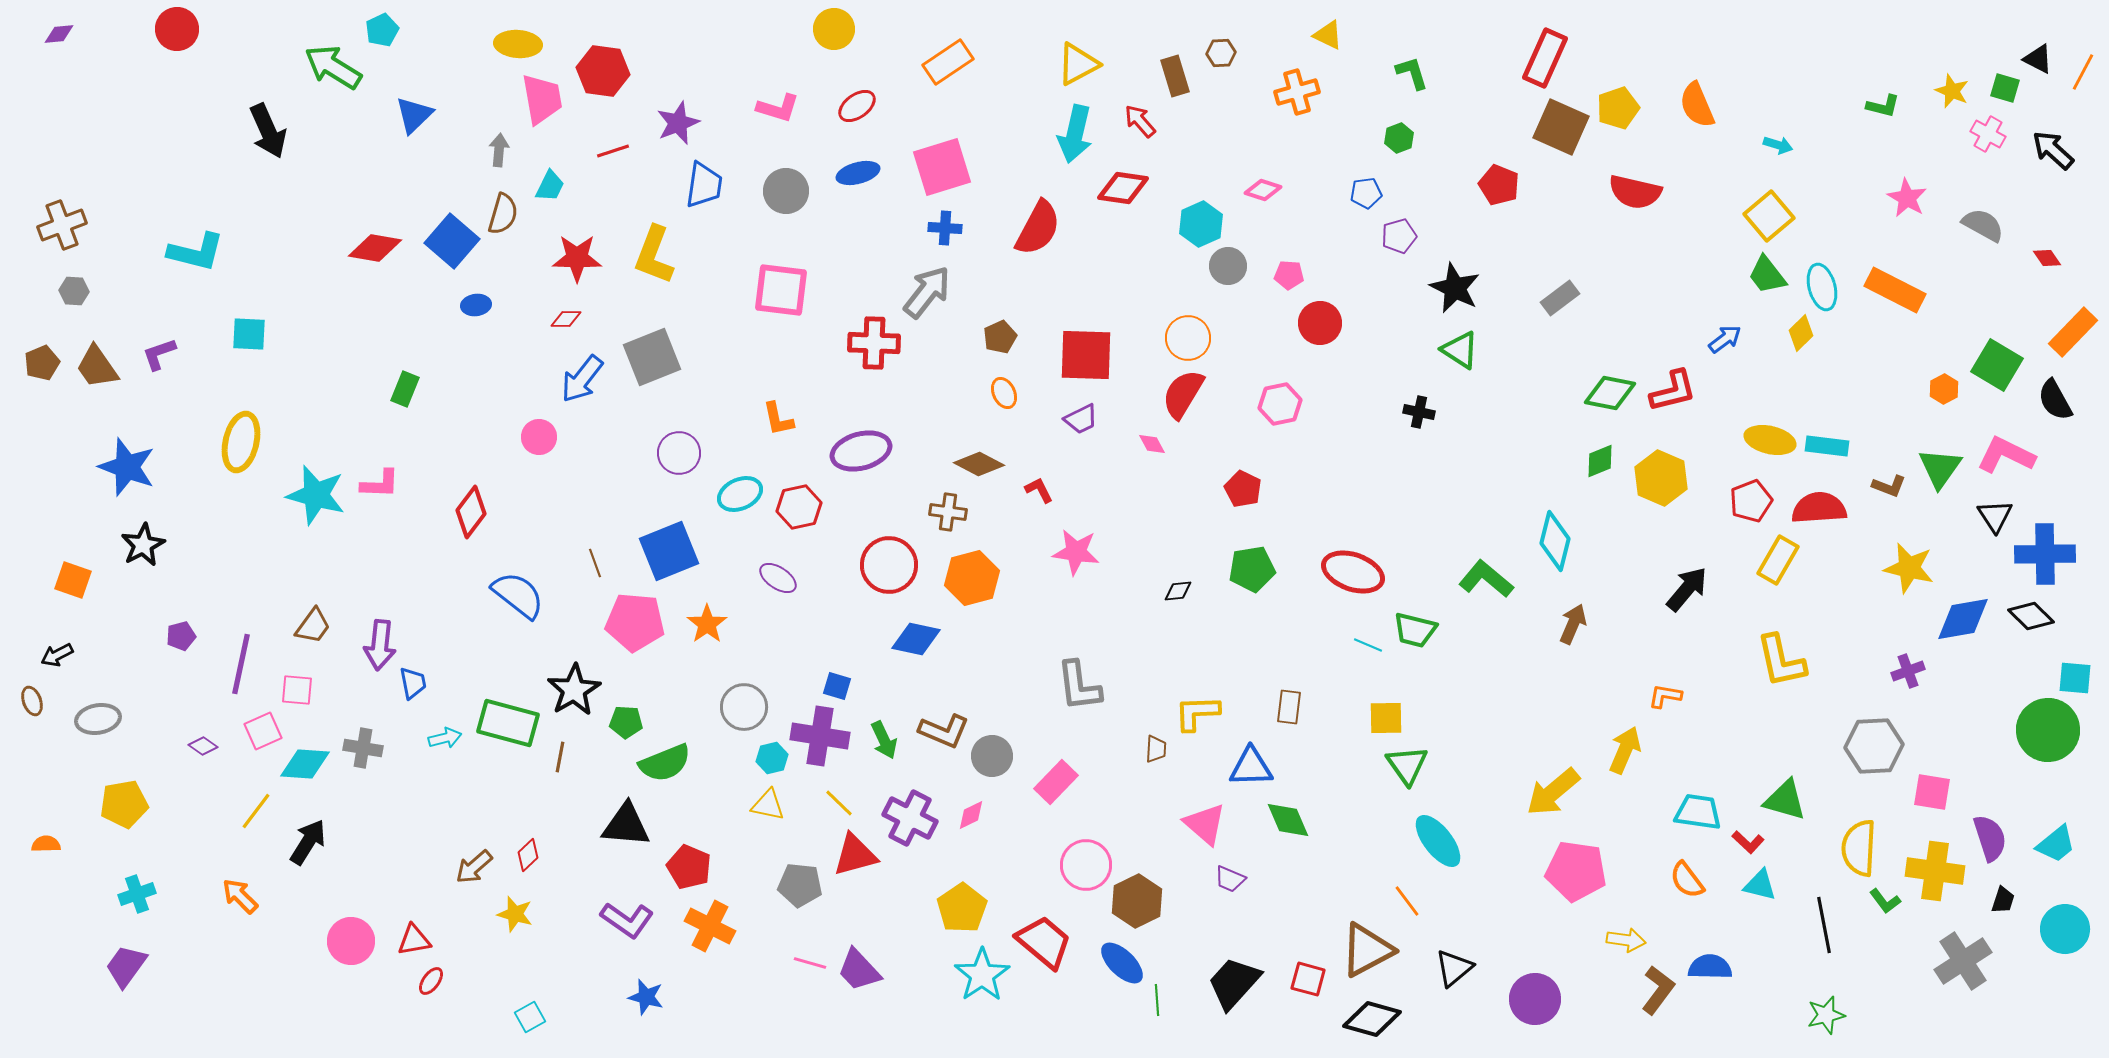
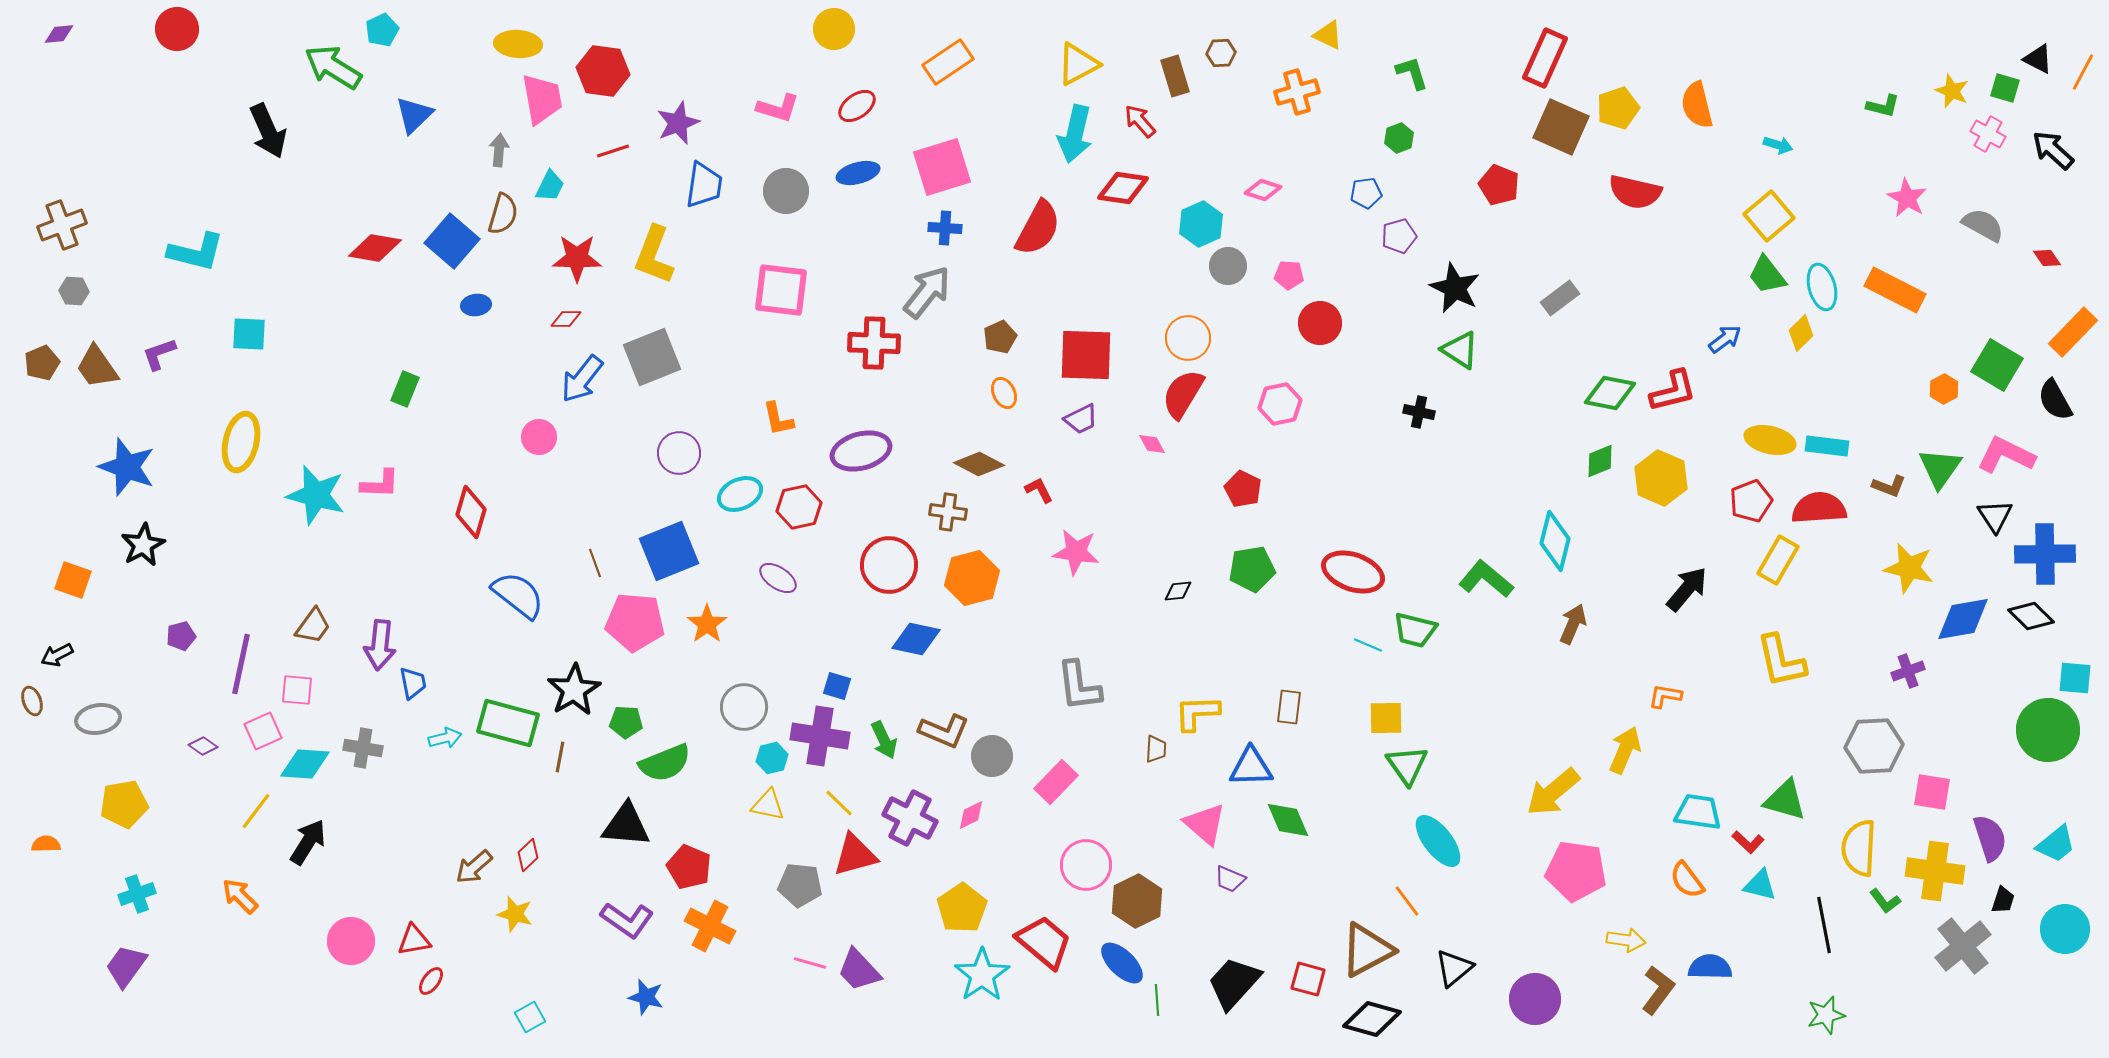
orange semicircle at (1697, 105): rotated 9 degrees clockwise
red diamond at (471, 512): rotated 21 degrees counterclockwise
gray cross at (1963, 961): moved 15 px up; rotated 6 degrees counterclockwise
